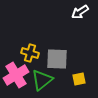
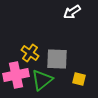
white arrow: moved 8 px left
yellow cross: rotated 18 degrees clockwise
pink cross: rotated 20 degrees clockwise
yellow square: rotated 24 degrees clockwise
